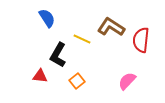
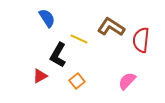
yellow line: moved 3 px left
red triangle: rotated 35 degrees counterclockwise
